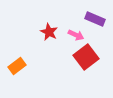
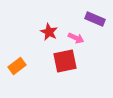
pink arrow: moved 3 px down
red square: moved 21 px left, 4 px down; rotated 25 degrees clockwise
